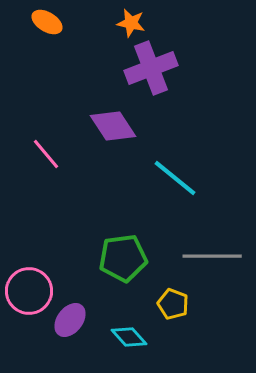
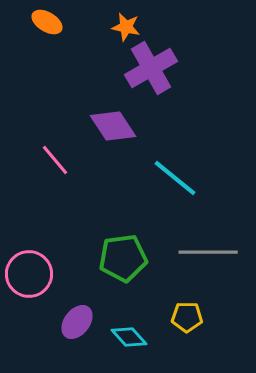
orange star: moved 5 px left, 4 px down
purple cross: rotated 9 degrees counterclockwise
pink line: moved 9 px right, 6 px down
gray line: moved 4 px left, 4 px up
pink circle: moved 17 px up
yellow pentagon: moved 14 px right, 13 px down; rotated 20 degrees counterclockwise
purple ellipse: moved 7 px right, 2 px down
